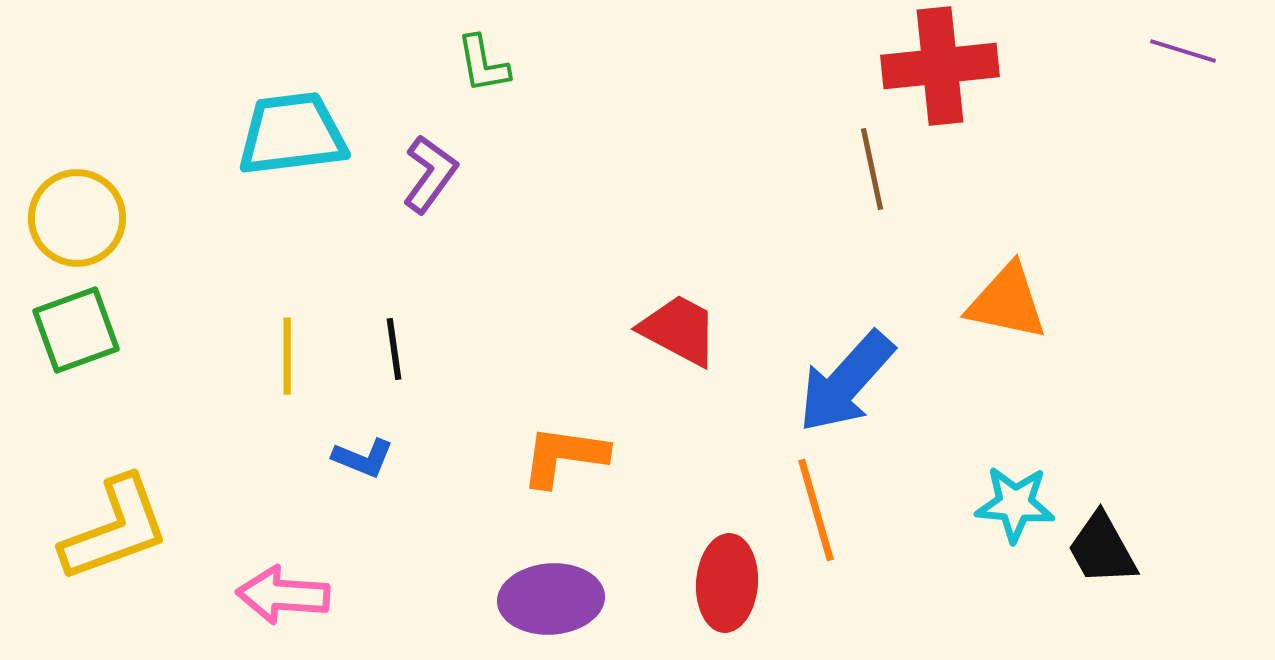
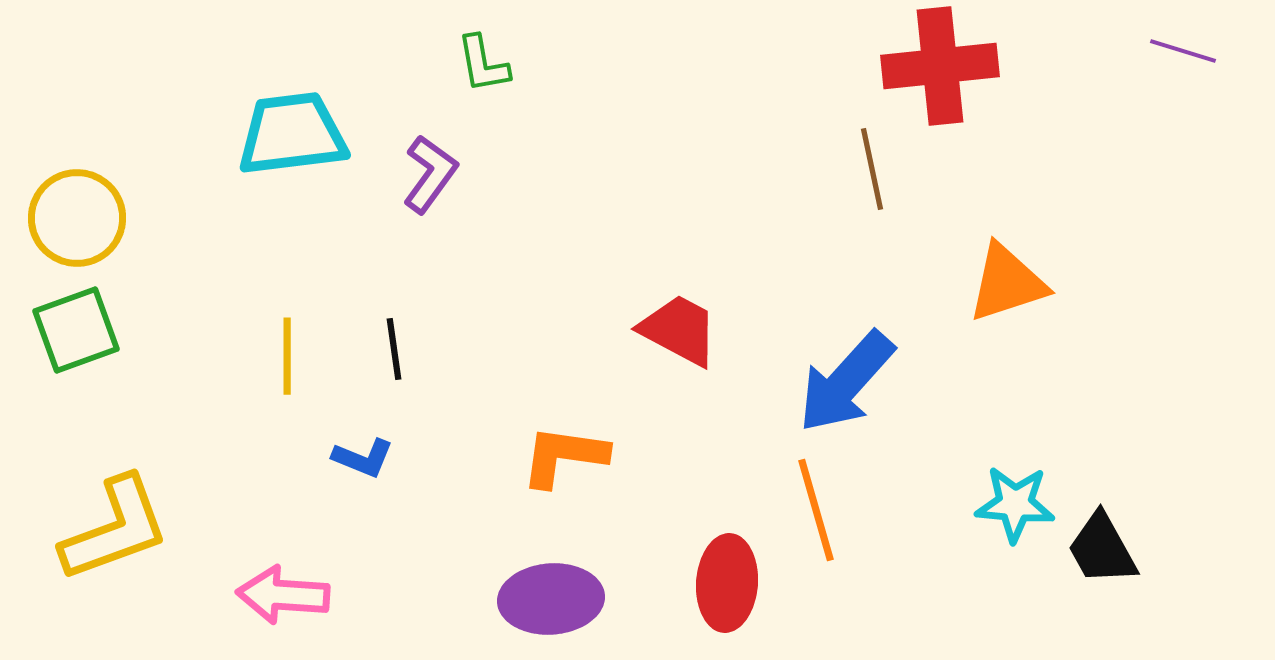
orange triangle: moved 19 px up; rotated 30 degrees counterclockwise
